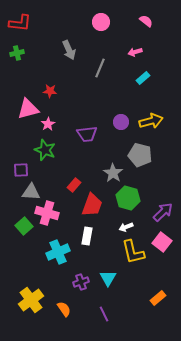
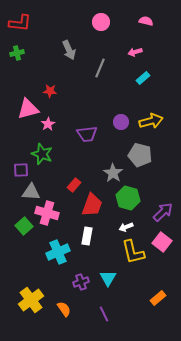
pink semicircle: rotated 24 degrees counterclockwise
green star: moved 3 px left, 4 px down
